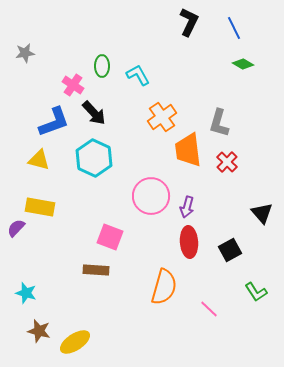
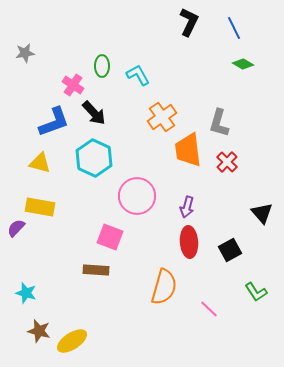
yellow triangle: moved 1 px right, 3 px down
pink circle: moved 14 px left
yellow ellipse: moved 3 px left, 1 px up
